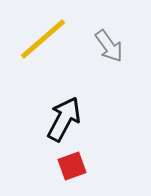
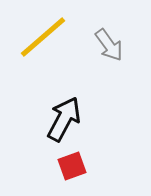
yellow line: moved 2 px up
gray arrow: moved 1 px up
